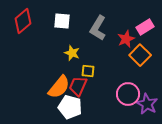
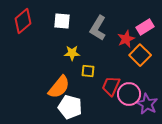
yellow star: rotated 21 degrees counterclockwise
red trapezoid: moved 33 px right
pink circle: moved 1 px right
